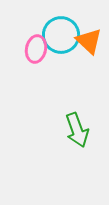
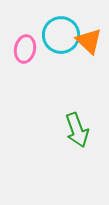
pink ellipse: moved 11 px left
